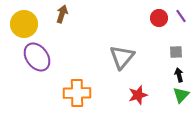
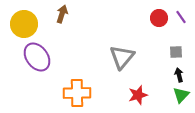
purple line: moved 1 px down
